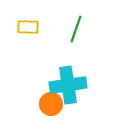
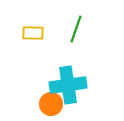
yellow rectangle: moved 5 px right, 6 px down
